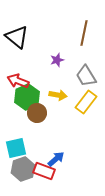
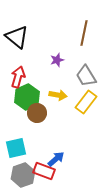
red arrow: moved 4 px up; rotated 85 degrees clockwise
gray hexagon: moved 6 px down
